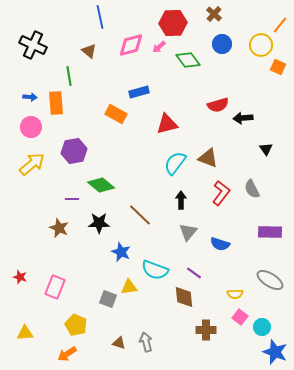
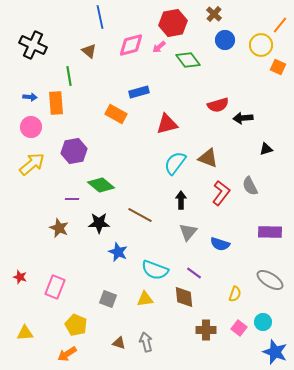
red hexagon at (173, 23): rotated 8 degrees counterclockwise
blue circle at (222, 44): moved 3 px right, 4 px up
black triangle at (266, 149): rotated 48 degrees clockwise
gray semicircle at (252, 189): moved 2 px left, 3 px up
brown line at (140, 215): rotated 15 degrees counterclockwise
blue star at (121, 252): moved 3 px left
yellow triangle at (129, 287): moved 16 px right, 12 px down
yellow semicircle at (235, 294): rotated 70 degrees counterclockwise
pink square at (240, 317): moved 1 px left, 11 px down
cyan circle at (262, 327): moved 1 px right, 5 px up
